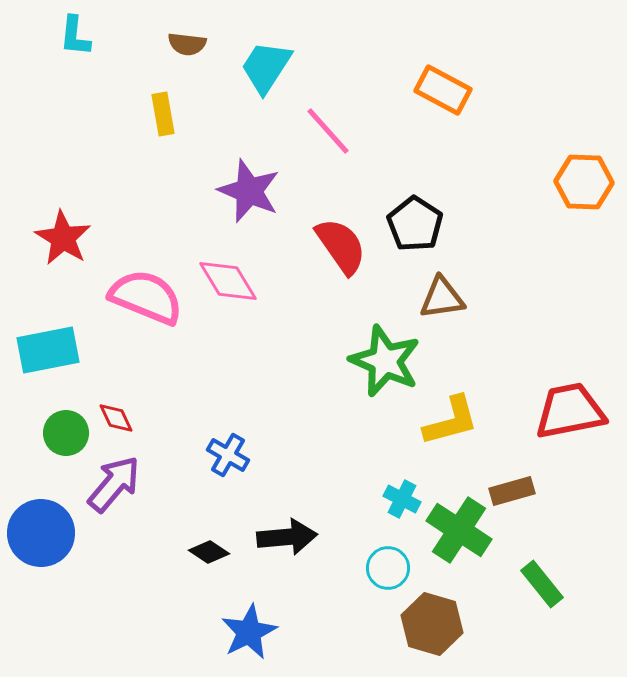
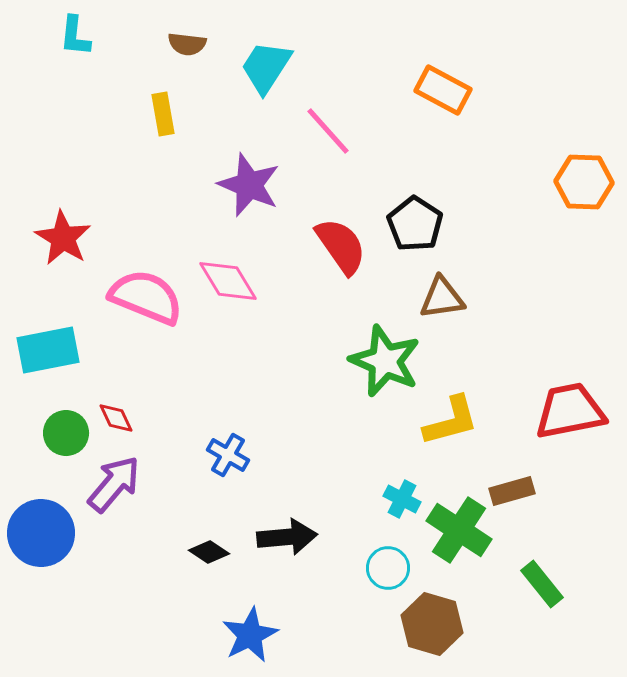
purple star: moved 6 px up
blue star: moved 1 px right, 3 px down
